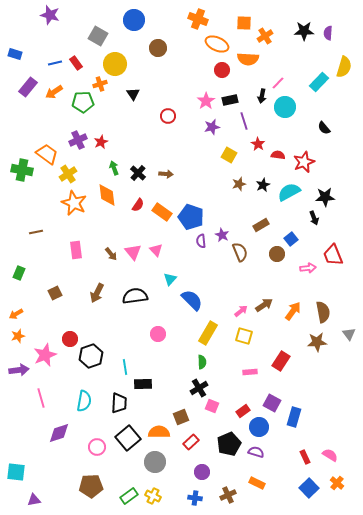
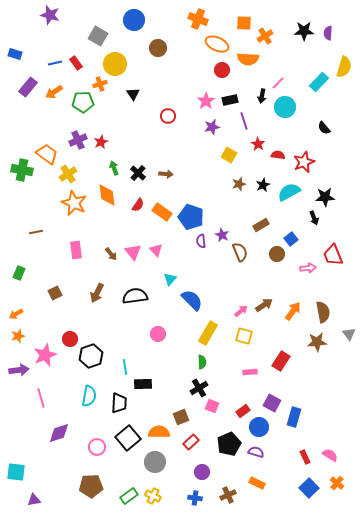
cyan semicircle at (84, 401): moved 5 px right, 5 px up
